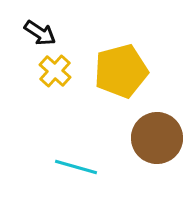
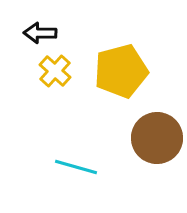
black arrow: rotated 148 degrees clockwise
